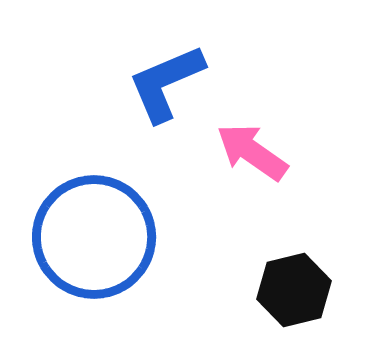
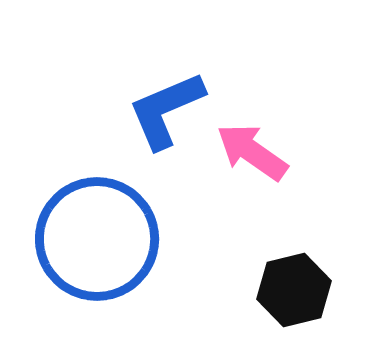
blue L-shape: moved 27 px down
blue circle: moved 3 px right, 2 px down
